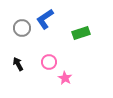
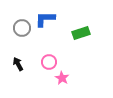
blue L-shape: rotated 35 degrees clockwise
pink star: moved 3 px left
